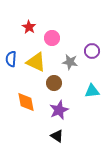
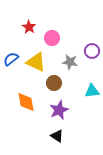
blue semicircle: rotated 49 degrees clockwise
